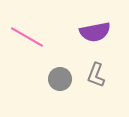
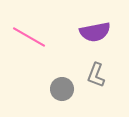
pink line: moved 2 px right
gray circle: moved 2 px right, 10 px down
